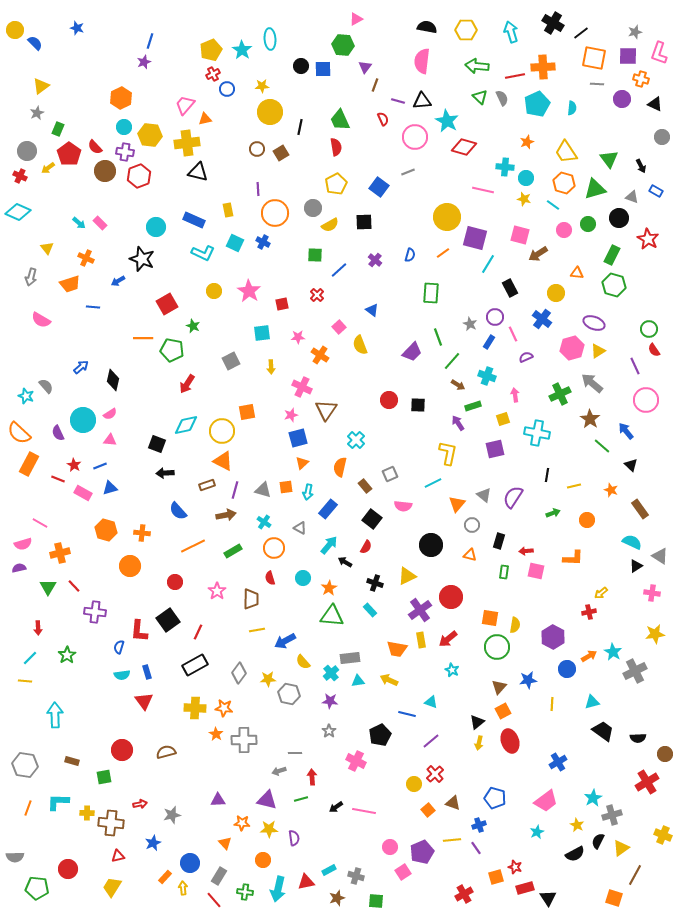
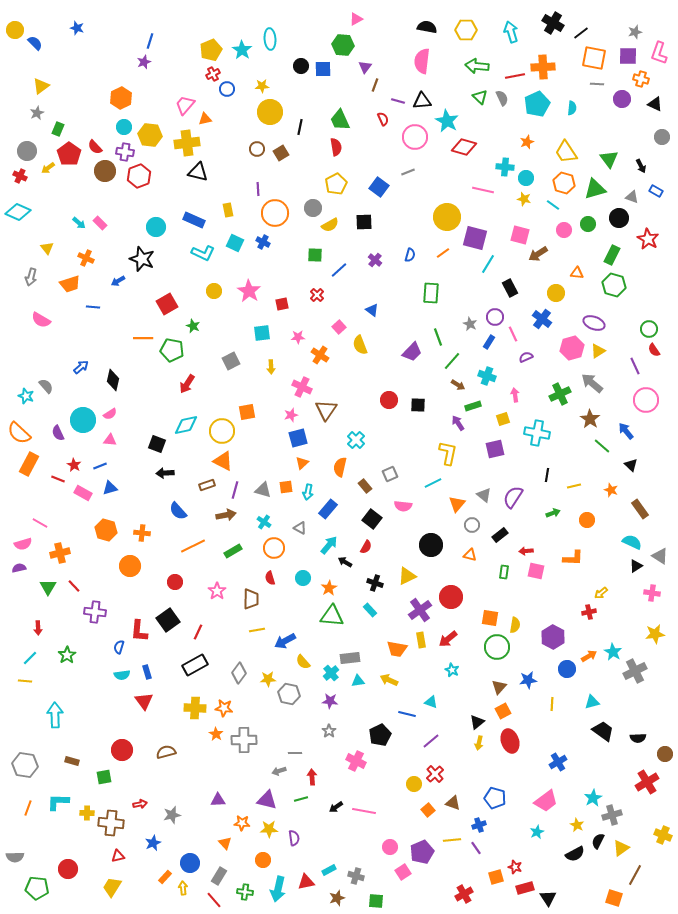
black rectangle at (499, 541): moved 1 px right, 6 px up; rotated 35 degrees clockwise
